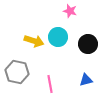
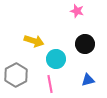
pink star: moved 7 px right
cyan circle: moved 2 px left, 22 px down
black circle: moved 3 px left
gray hexagon: moved 1 px left, 3 px down; rotated 20 degrees clockwise
blue triangle: moved 2 px right
